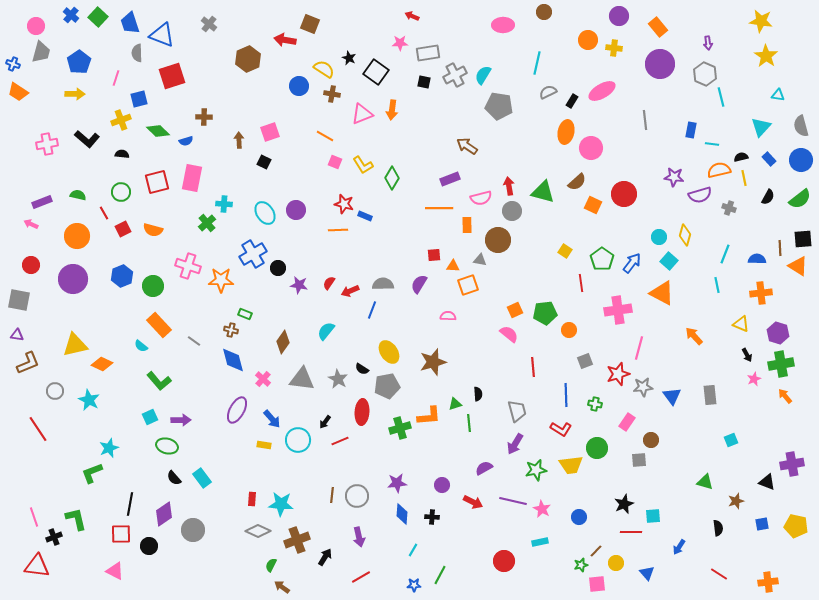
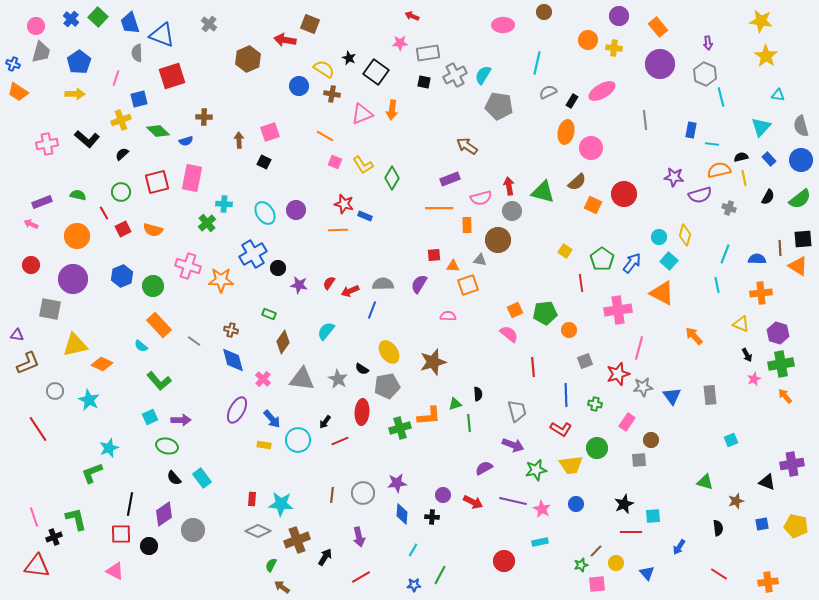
blue cross at (71, 15): moved 4 px down
black semicircle at (122, 154): rotated 48 degrees counterclockwise
gray square at (19, 300): moved 31 px right, 9 px down
green rectangle at (245, 314): moved 24 px right
purple arrow at (515, 444): moved 2 px left, 1 px down; rotated 100 degrees counterclockwise
purple circle at (442, 485): moved 1 px right, 10 px down
gray circle at (357, 496): moved 6 px right, 3 px up
blue circle at (579, 517): moved 3 px left, 13 px up
